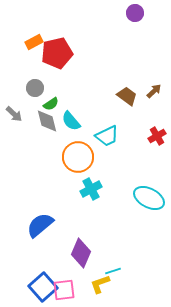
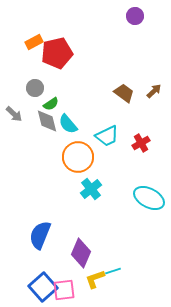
purple circle: moved 3 px down
brown trapezoid: moved 3 px left, 3 px up
cyan semicircle: moved 3 px left, 3 px down
red cross: moved 16 px left, 7 px down
cyan cross: rotated 10 degrees counterclockwise
blue semicircle: moved 10 px down; rotated 28 degrees counterclockwise
yellow L-shape: moved 5 px left, 5 px up
